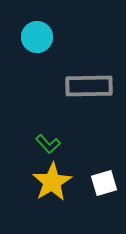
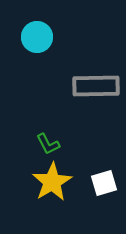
gray rectangle: moved 7 px right
green L-shape: rotated 15 degrees clockwise
